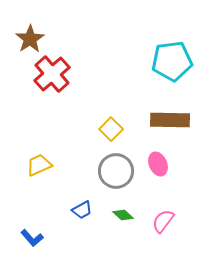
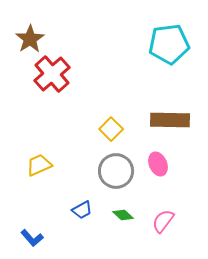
cyan pentagon: moved 3 px left, 17 px up
